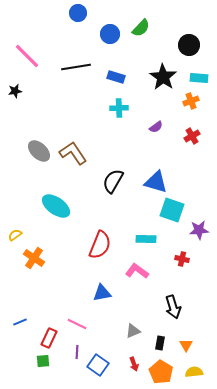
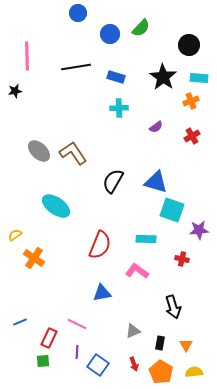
pink line at (27, 56): rotated 44 degrees clockwise
